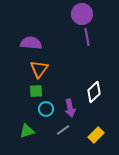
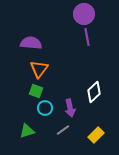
purple circle: moved 2 px right
green square: rotated 24 degrees clockwise
cyan circle: moved 1 px left, 1 px up
